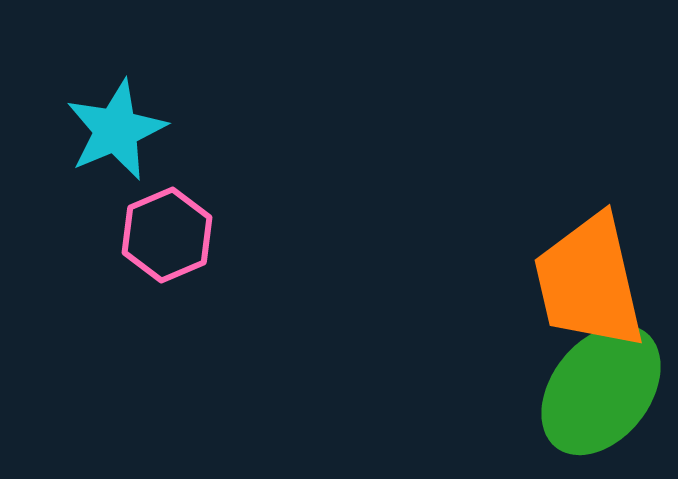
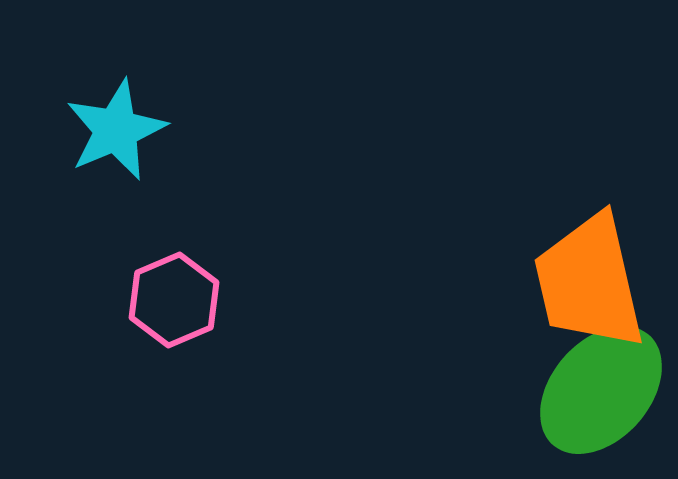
pink hexagon: moved 7 px right, 65 px down
green ellipse: rotated 3 degrees clockwise
